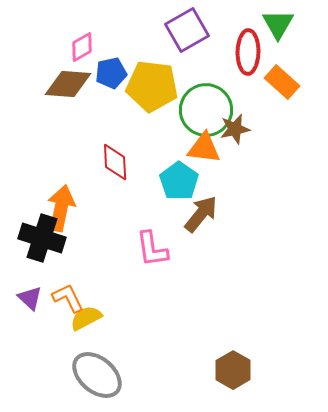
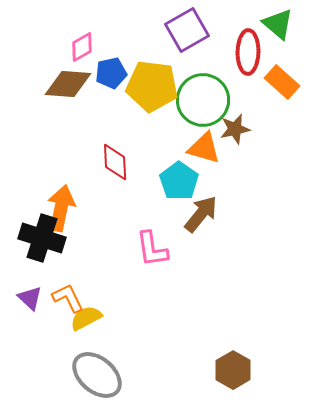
green triangle: rotated 20 degrees counterclockwise
green circle: moved 3 px left, 10 px up
orange triangle: rotated 9 degrees clockwise
